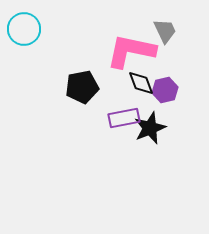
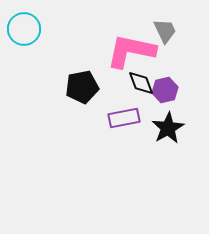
black star: moved 18 px right; rotated 8 degrees counterclockwise
